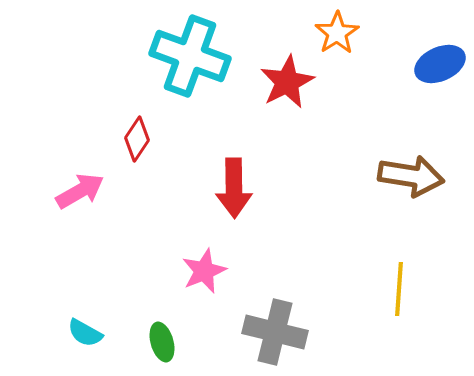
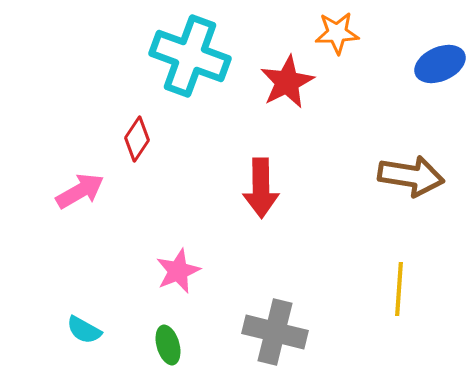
orange star: rotated 30 degrees clockwise
red arrow: moved 27 px right
pink star: moved 26 px left
cyan semicircle: moved 1 px left, 3 px up
green ellipse: moved 6 px right, 3 px down
